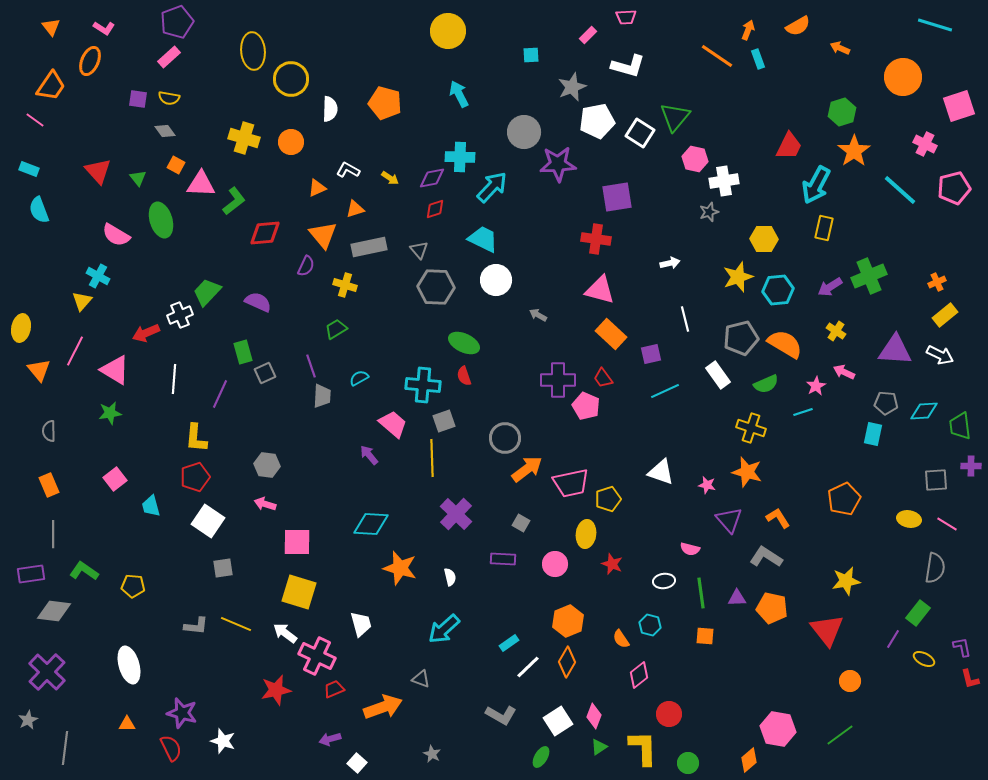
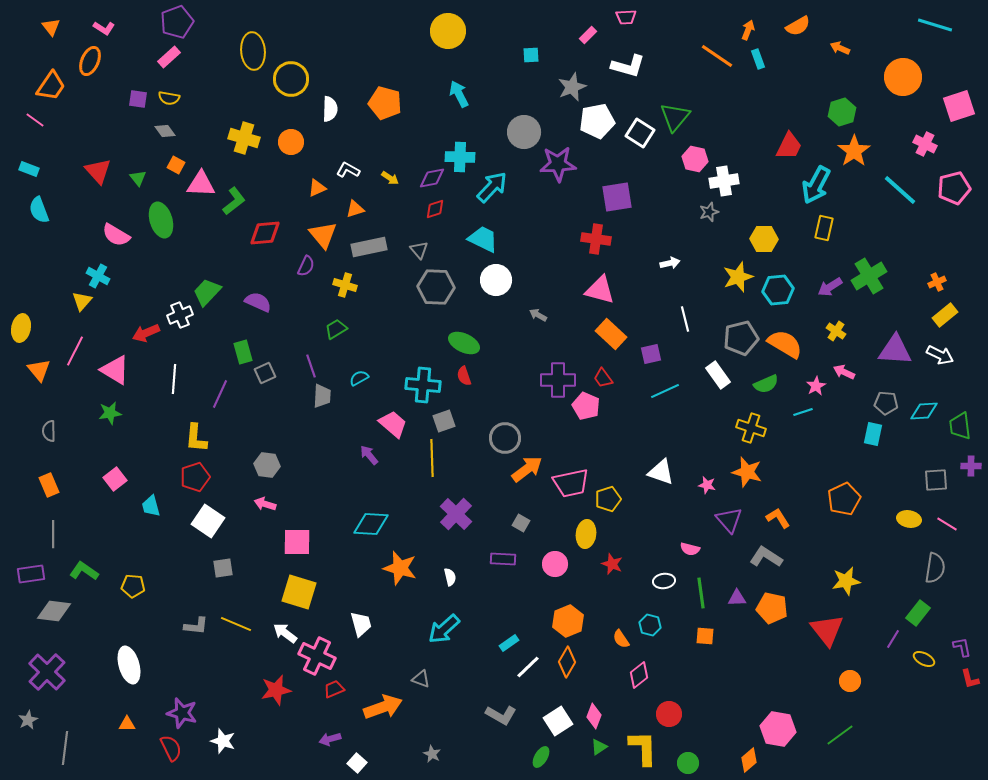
green cross at (869, 276): rotated 8 degrees counterclockwise
